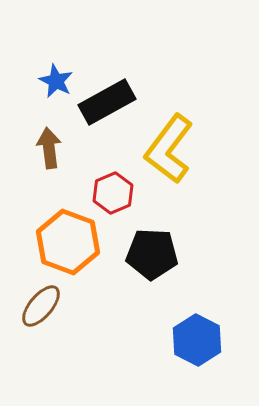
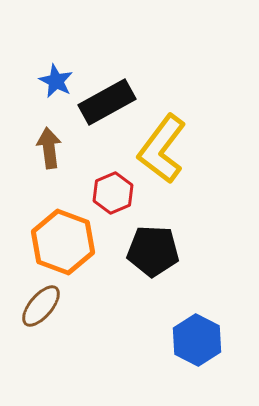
yellow L-shape: moved 7 px left
orange hexagon: moved 5 px left
black pentagon: moved 1 px right, 3 px up
